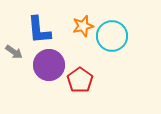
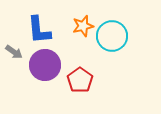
purple circle: moved 4 px left
